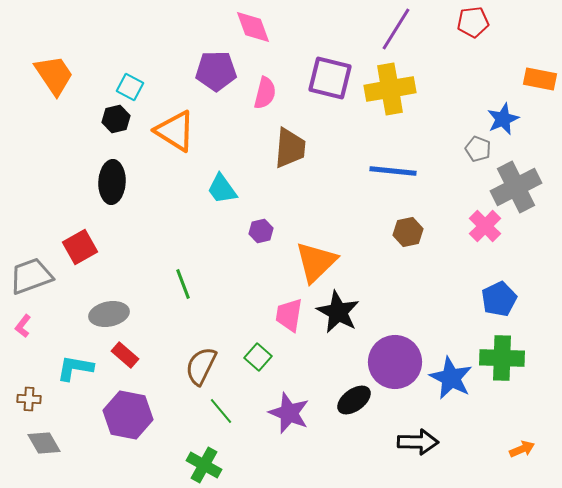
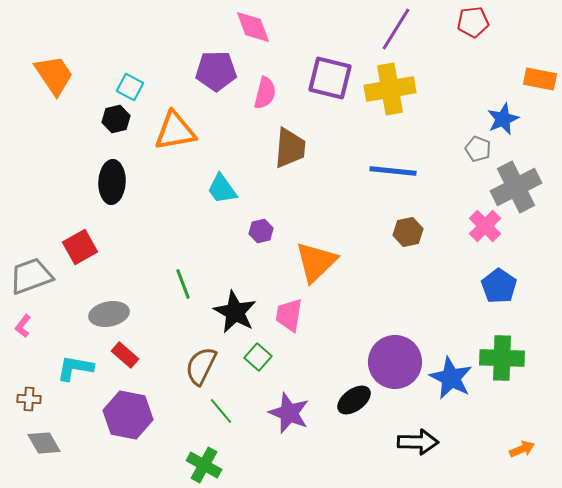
orange triangle at (175, 131): rotated 42 degrees counterclockwise
blue pentagon at (499, 299): moved 13 px up; rotated 12 degrees counterclockwise
black star at (338, 312): moved 103 px left
